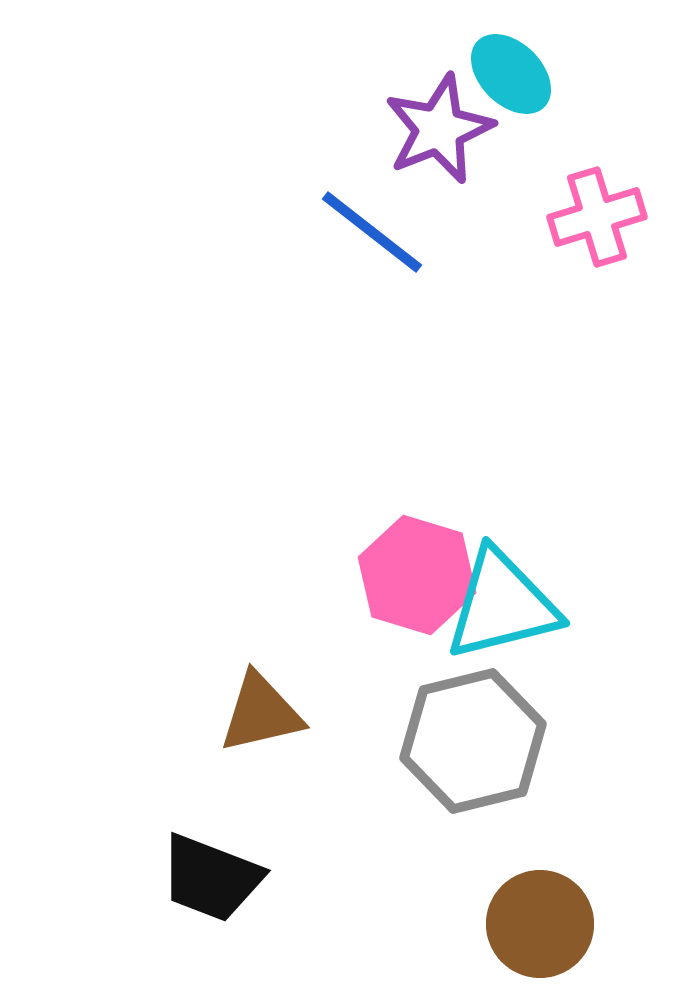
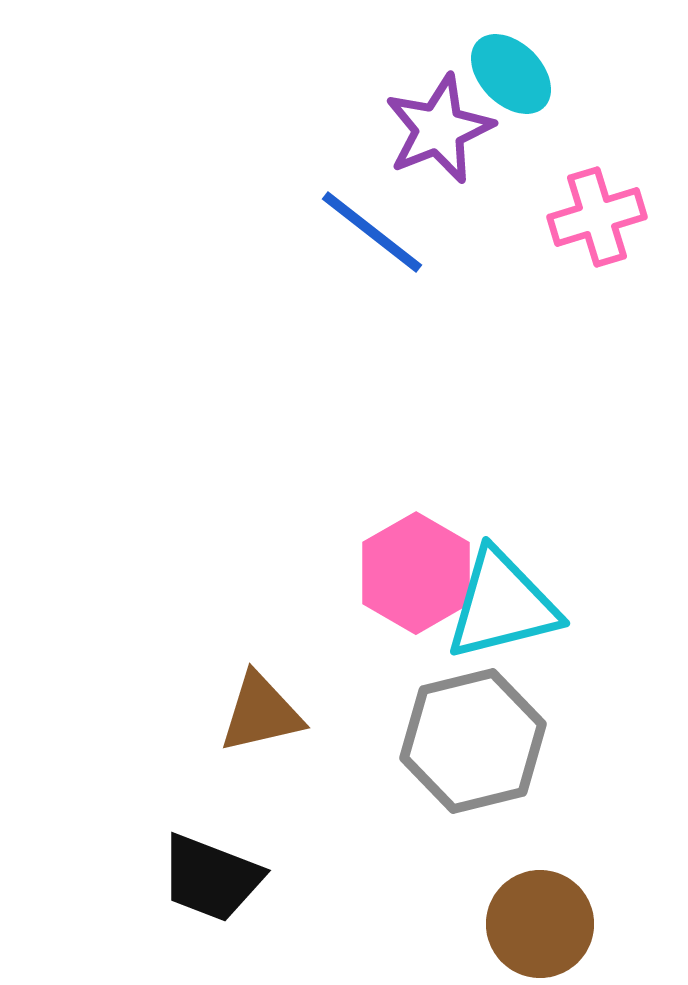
pink hexagon: moved 1 px left, 2 px up; rotated 13 degrees clockwise
